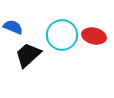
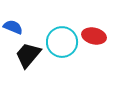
cyan circle: moved 7 px down
black trapezoid: rotated 8 degrees counterclockwise
